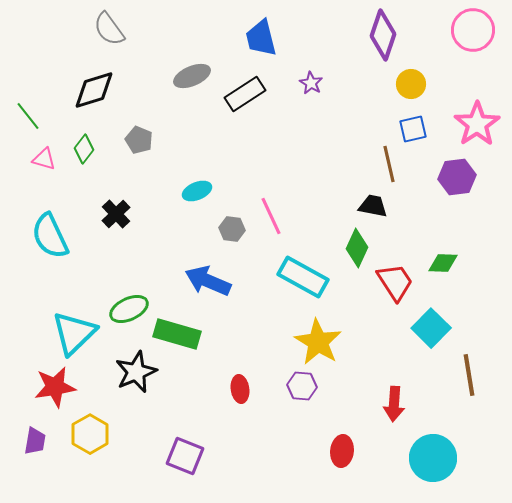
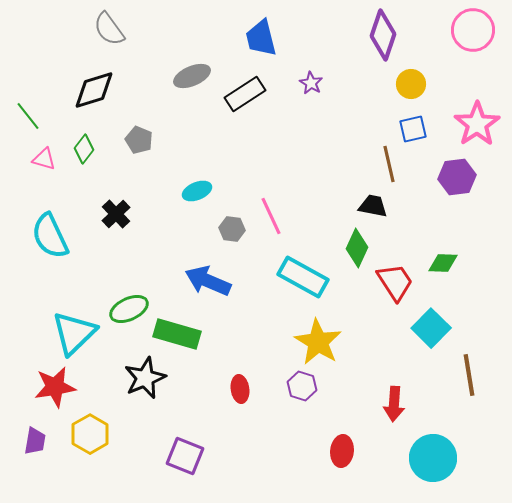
black star at (136, 372): moved 9 px right, 6 px down
purple hexagon at (302, 386): rotated 12 degrees clockwise
